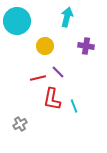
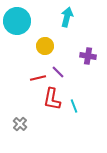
purple cross: moved 2 px right, 10 px down
gray cross: rotated 16 degrees counterclockwise
